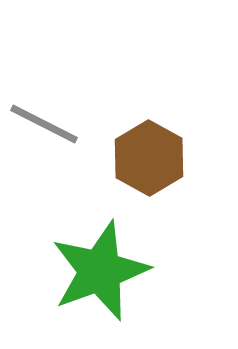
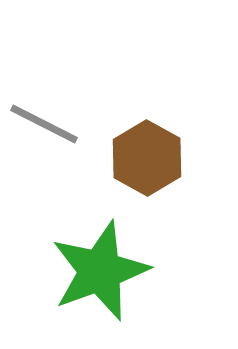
brown hexagon: moved 2 px left
